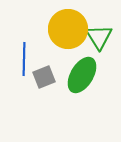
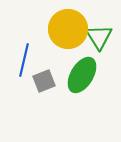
blue line: moved 1 px down; rotated 12 degrees clockwise
gray square: moved 4 px down
